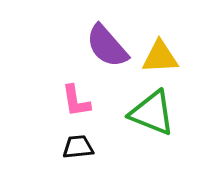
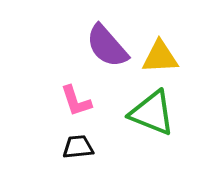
pink L-shape: rotated 9 degrees counterclockwise
